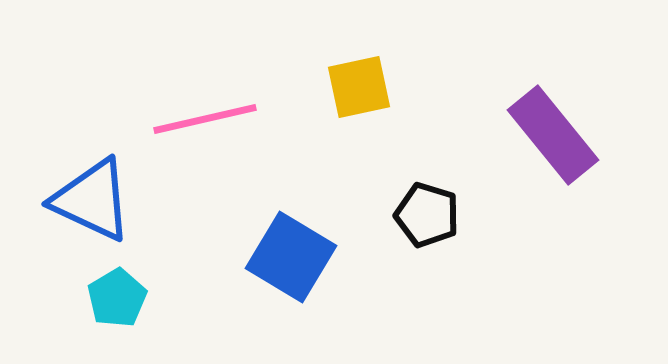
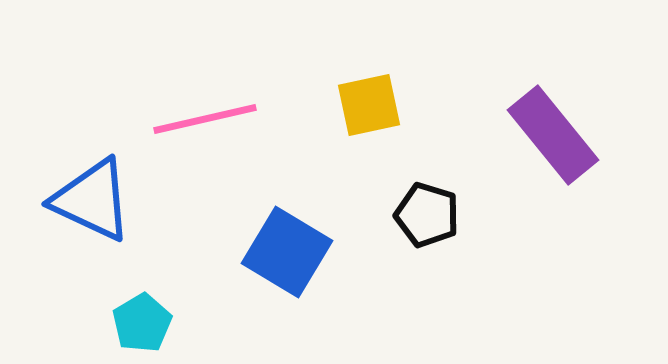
yellow square: moved 10 px right, 18 px down
blue square: moved 4 px left, 5 px up
cyan pentagon: moved 25 px right, 25 px down
